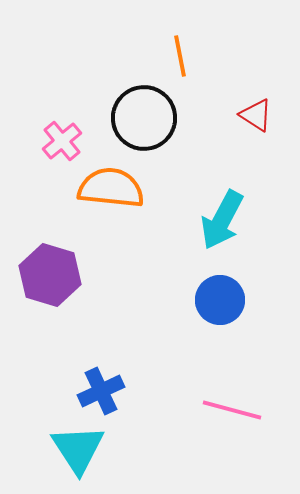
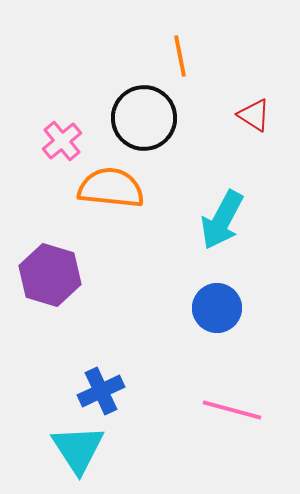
red triangle: moved 2 px left
blue circle: moved 3 px left, 8 px down
